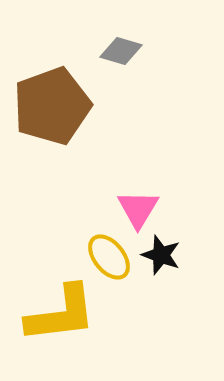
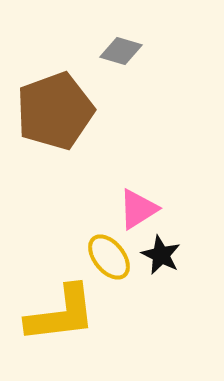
brown pentagon: moved 3 px right, 5 px down
pink triangle: rotated 27 degrees clockwise
black star: rotated 6 degrees clockwise
